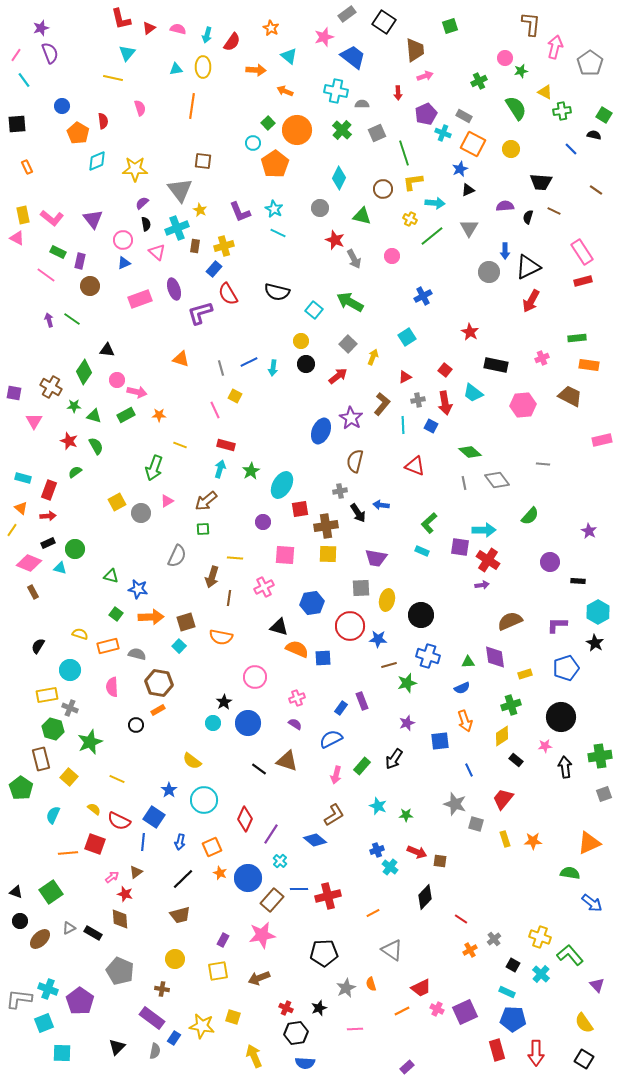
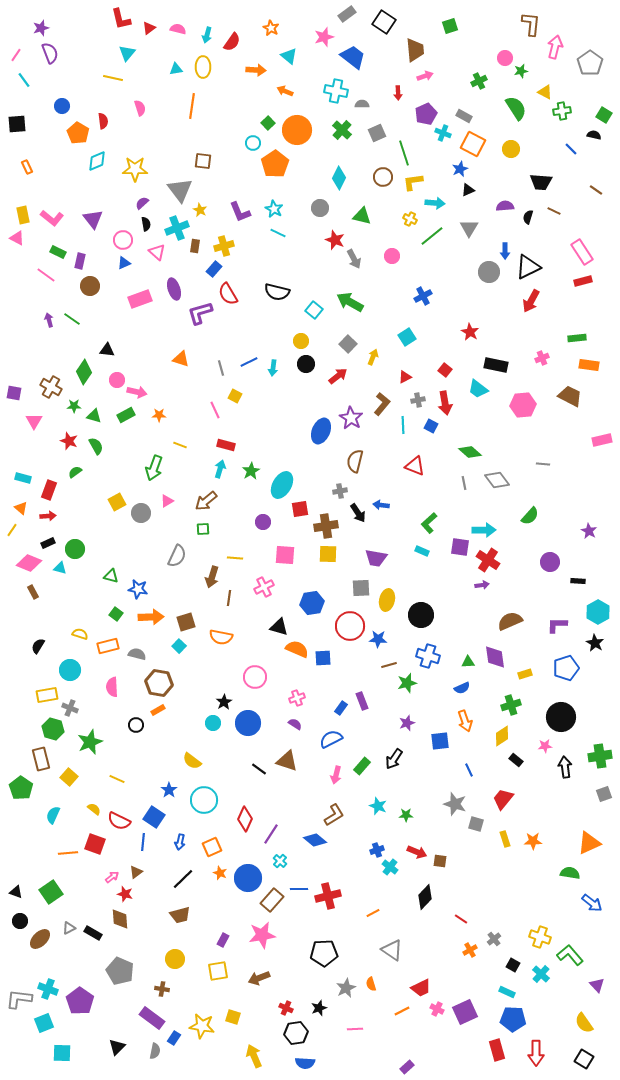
brown circle at (383, 189): moved 12 px up
cyan trapezoid at (473, 393): moved 5 px right, 4 px up
